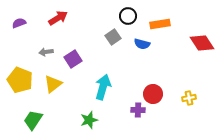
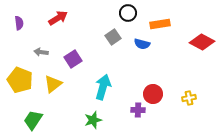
black circle: moved 3 px up
purple semicircle: rotated 104 degrees clockwise
red diamond: moved 1 px up; rotated 30 degrees counterclockwise
gray arrow: moved 5 px left; rotated 16 degrees clockwise
green star: moved 4 px right
